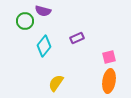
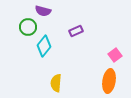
green circle: moved 3 px right, 6 px down
purple rectangle: moved 1 px left, 7 px up
pink square: moved 6 px right, 2 px up; rotated 24 degrees counterclockwise
yellow semicircle: rotated 30 degrees counterclockwise
